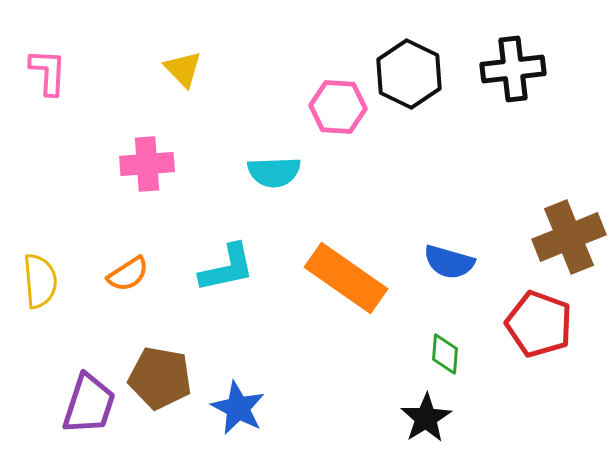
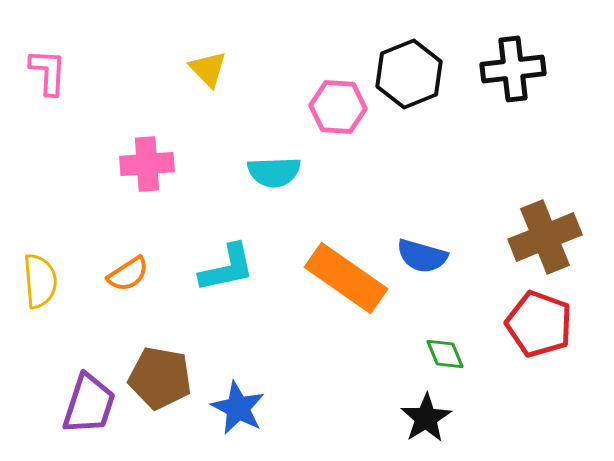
yellow triangle: moved 25 px right
black hexagon: rotated 12 degrees clockwise
brown cross: moved 24 px left
blue semicircle: moved 27 px left, 6 px up
green diamond: rotated 27 degrees counterclockwise
